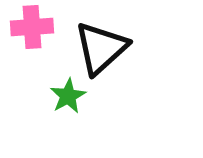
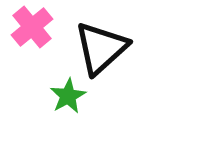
pink cross: rotated 36 degrees counterclockwise
